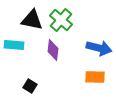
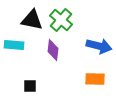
blue arrow: moved 2 px up
orange rectangle: moved 2 px down
black square: rotated 32 degrees counterclockwise
